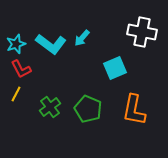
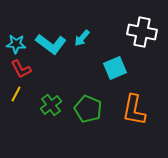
cyan star: rotated 24 degrees clockwise
green cross: moved 1 px right, 2 px up
